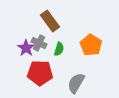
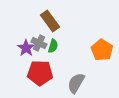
orange pentagon: moved 11 px right, 5 px down
green semicircle: moved 6 px left, 3 px up
